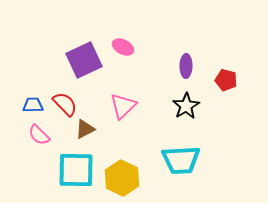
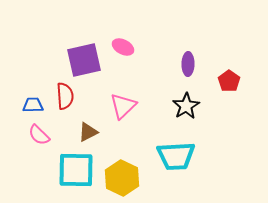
purple square: rotated 12 degrees clockwise
purple ellipse: moved 2 px right, 2 px up
red pentagon: moved 3 px right, 1 px down; rotated 20 degrees clockwise
red semicircle: moved 8 px up; rotated 40 degrees clockwise
brown triangle: moved 3 px right, 3 px down
cyan trapezoid: moved 5 px left, 4 px up
